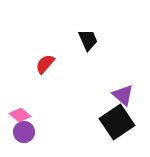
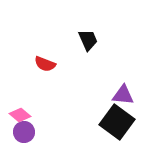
red semicircle: rotated 110 degrees counterclockwise
purple triangle: rotated 35 degrees counterclockwise
black square: rotated 20 degrees counterclockwise
